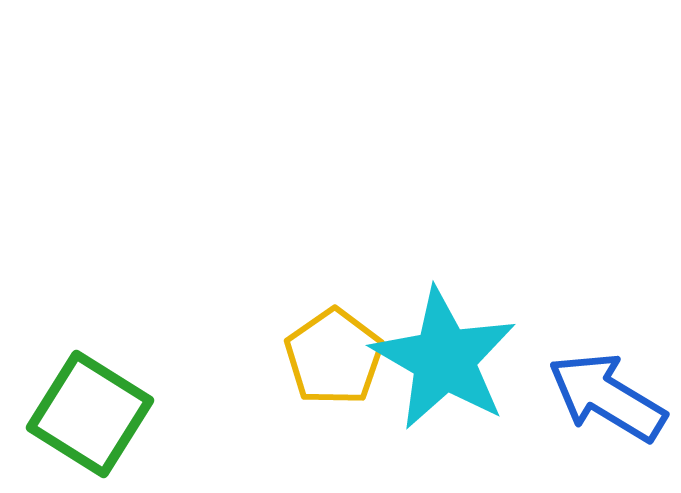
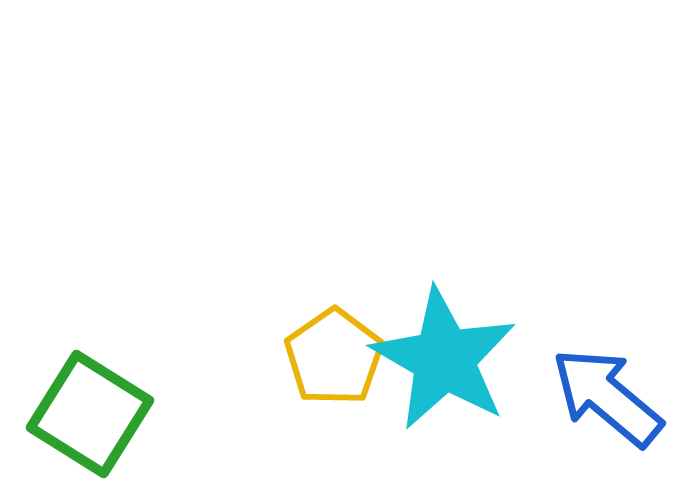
blue arrow: rotated 9 degrees clockwise
